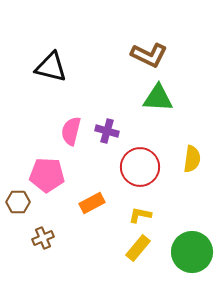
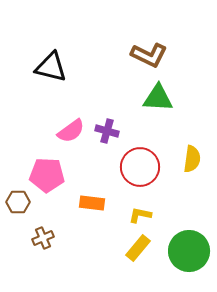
pink semicircle: rotated 140 degrees counterclockwise
orange rectangle: rotated 35 degrees clockwise
green circle: moved 3 px left, 1 px up
